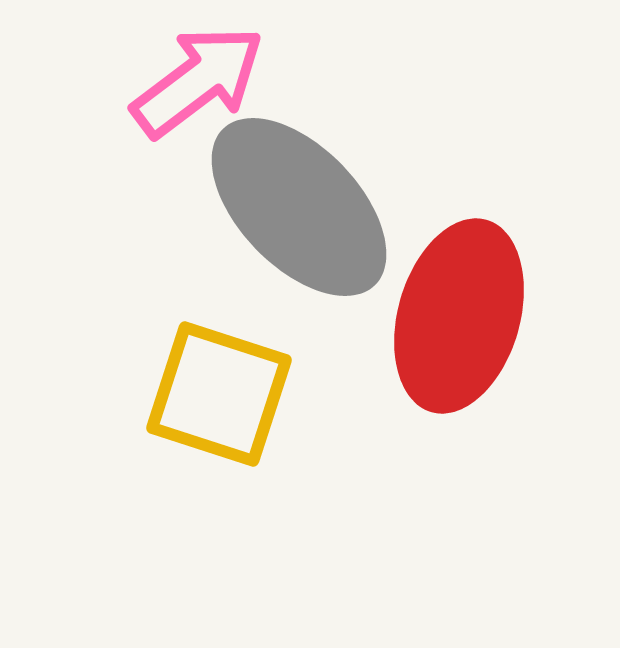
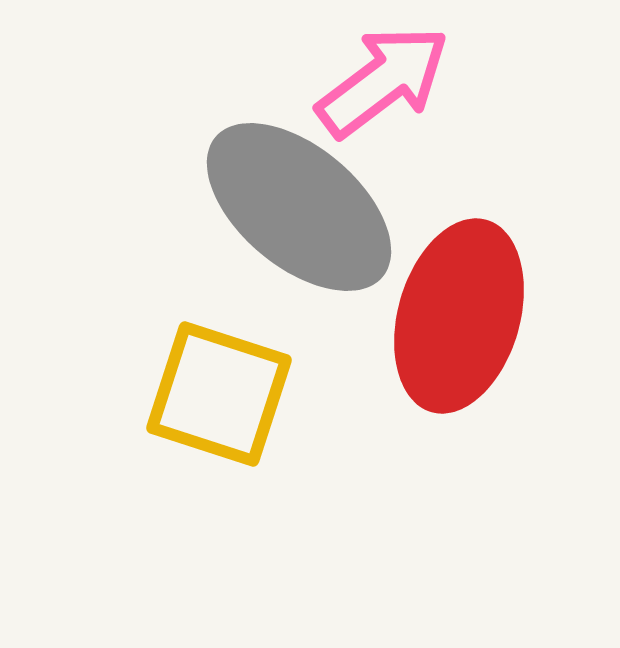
pink arrow: moved 185 px right
gray ellipse: rotated 6 degrees counterclockwise
